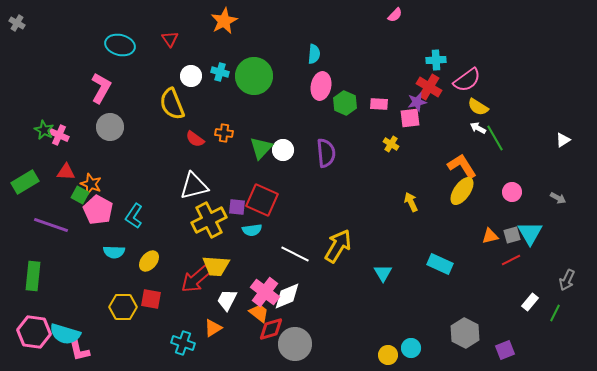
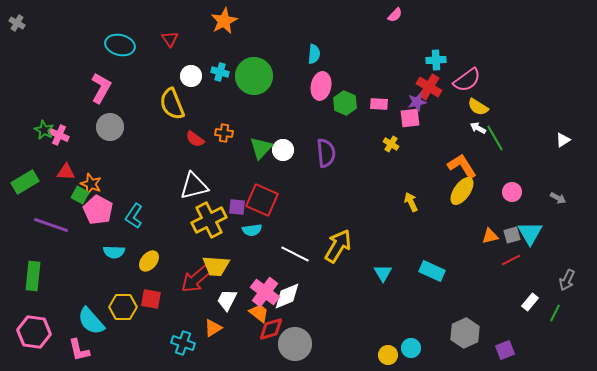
cyan rectangle at (440, 264): moved 8 px left, 7 px down
gray hexagon at (465, 333): rotated 8 degrees clockwise
cyan semicircle at (65, 334): moved 26 px right, 13 px up; rotated 32 degrees clockwise
